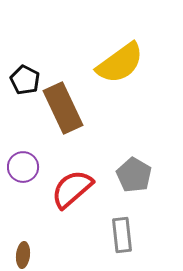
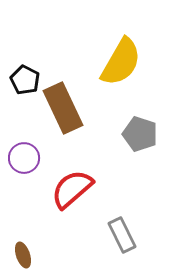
yellow semicircle: moved 1 px right, 1 px up; rotated 24 degrees counterclockwise
purple circle: moved 1 px right, 9 px up
gray pentagon: moved 6 px right, 41 px up; rotated 12 degrees counterclockwise
gray rectangle: rotated 20 degrees counterclockwise
brown ellipse: rotated 25 degrees counterclockwise
